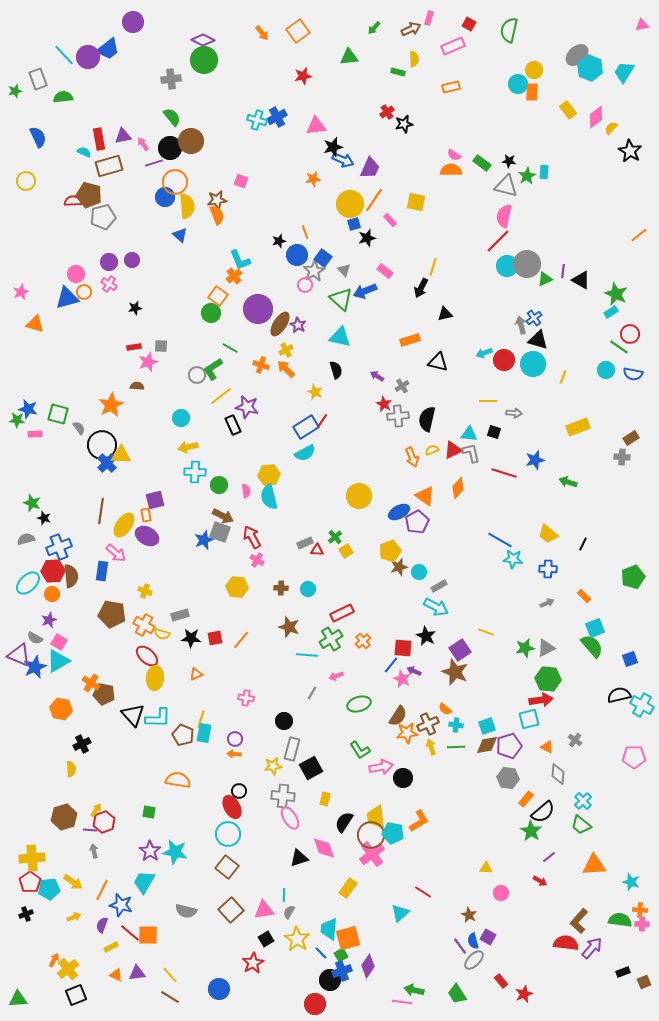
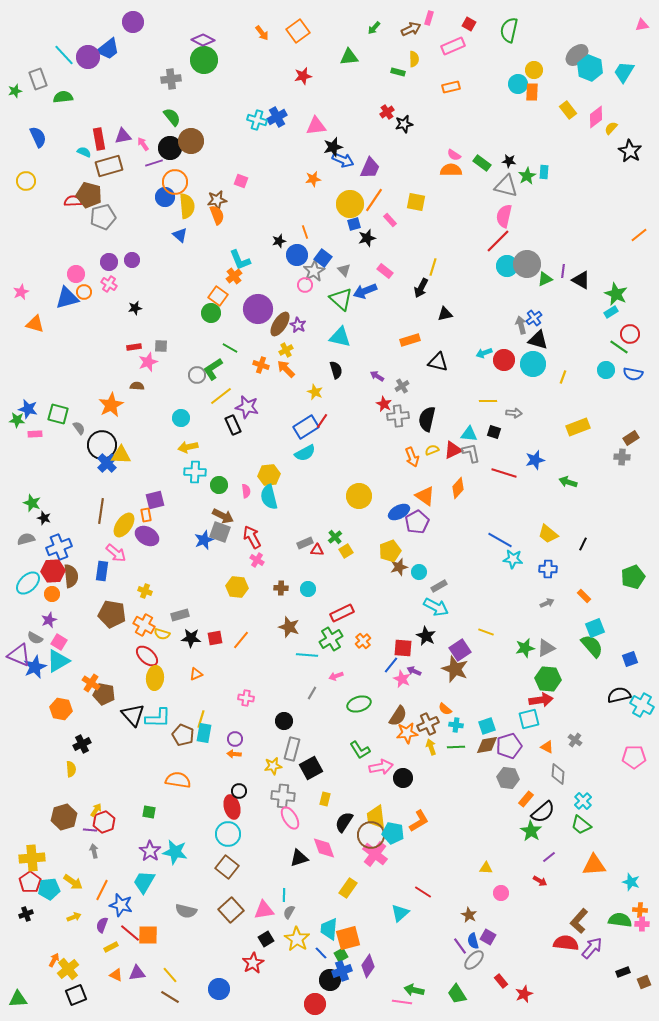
brown star at (455, 672): moved 3 px up
red ellipse at (232, 807): rotated 15 degrees clockwise
pink cross at (372, 854): moved 3 px right; rotated 15 degrees counterclockwise
